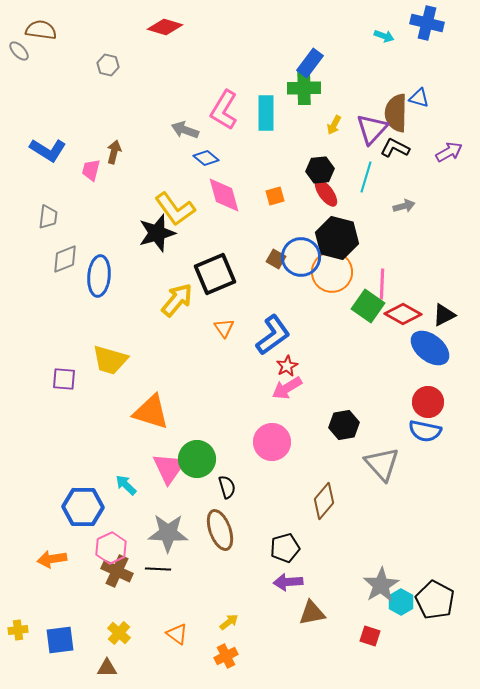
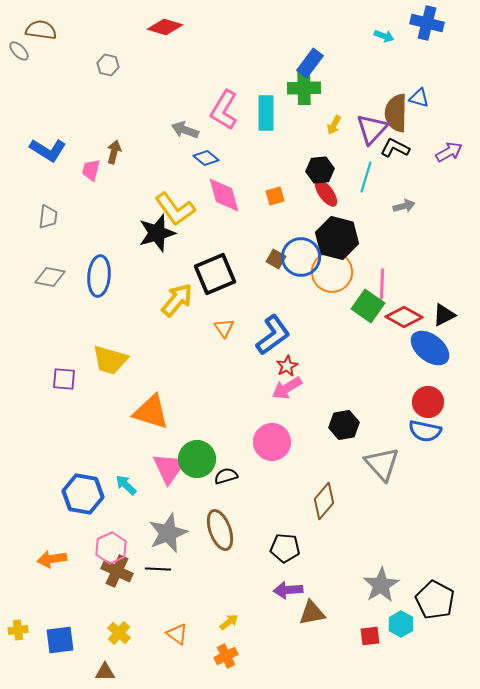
gray diamond at (65, 259): moved 15 px left, 18 px down; rotated 32 degrees clockwise
red diamond at (403, 314): moved 1 px right, 3 px down
black semicircle at (227, 487): moved 1 px left, 11 px up; rotated 90 degrees counterclockwise
blue hexagon at (83, 507): moved 13 px up; rotated 9 degrees clockwise
gray star at (168, 533): rotated 24 degrees counterclockwise
black pentagon at (285, 548): rotated 20 degrees clockwise
purple arrow at (288, 582): moved 8 px down
cyan hexagon at (401, 602): moved 22 px down
red square at (370, 636): rotated 25 degrees counterclockwise
brown triangle at (107, 668): moved 2 px left, 4 px down
